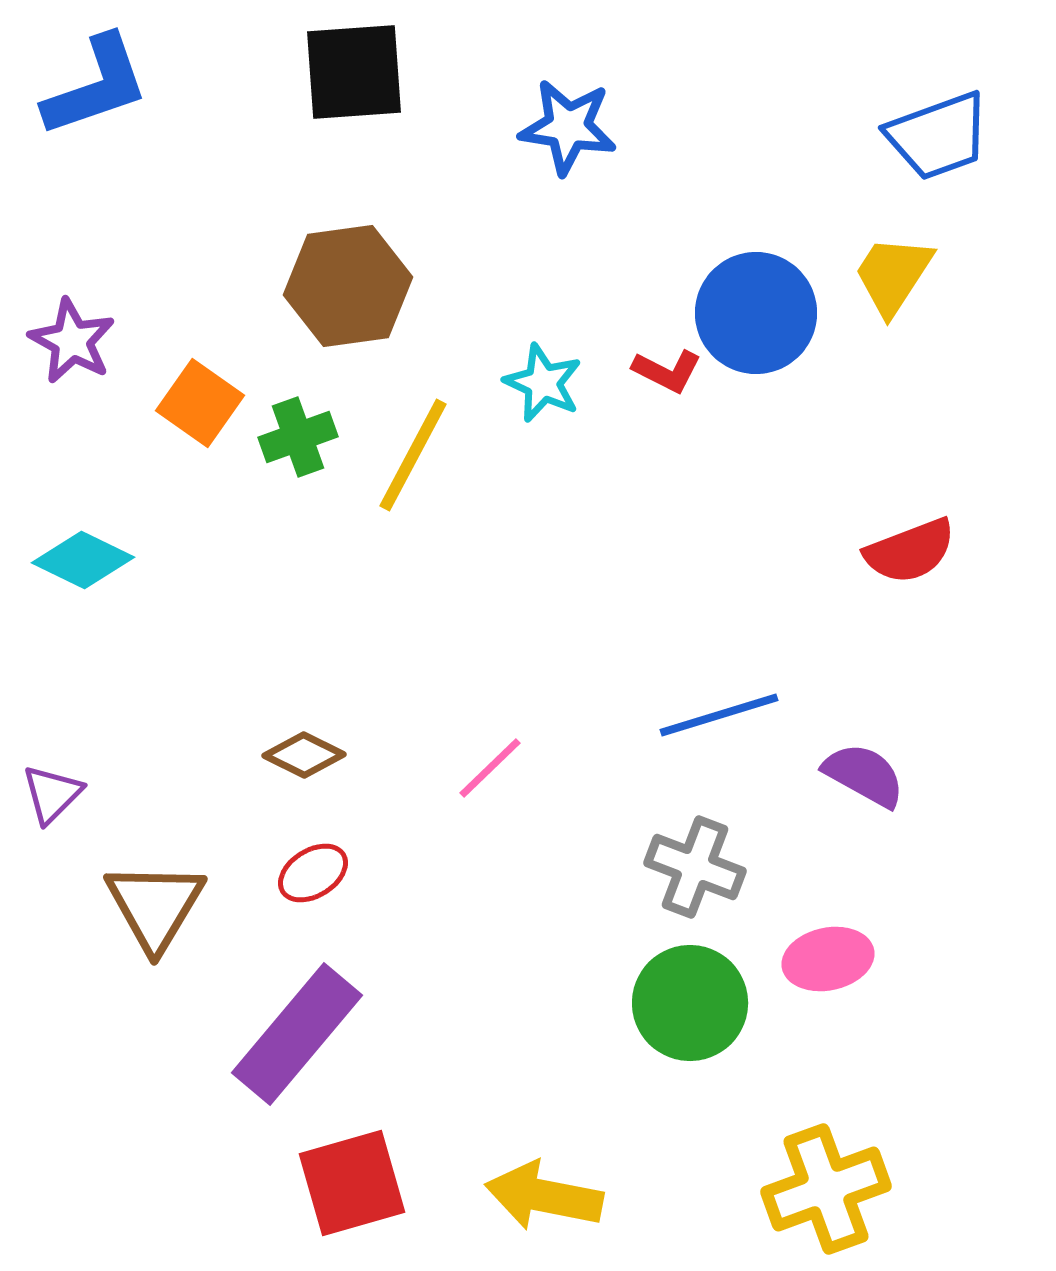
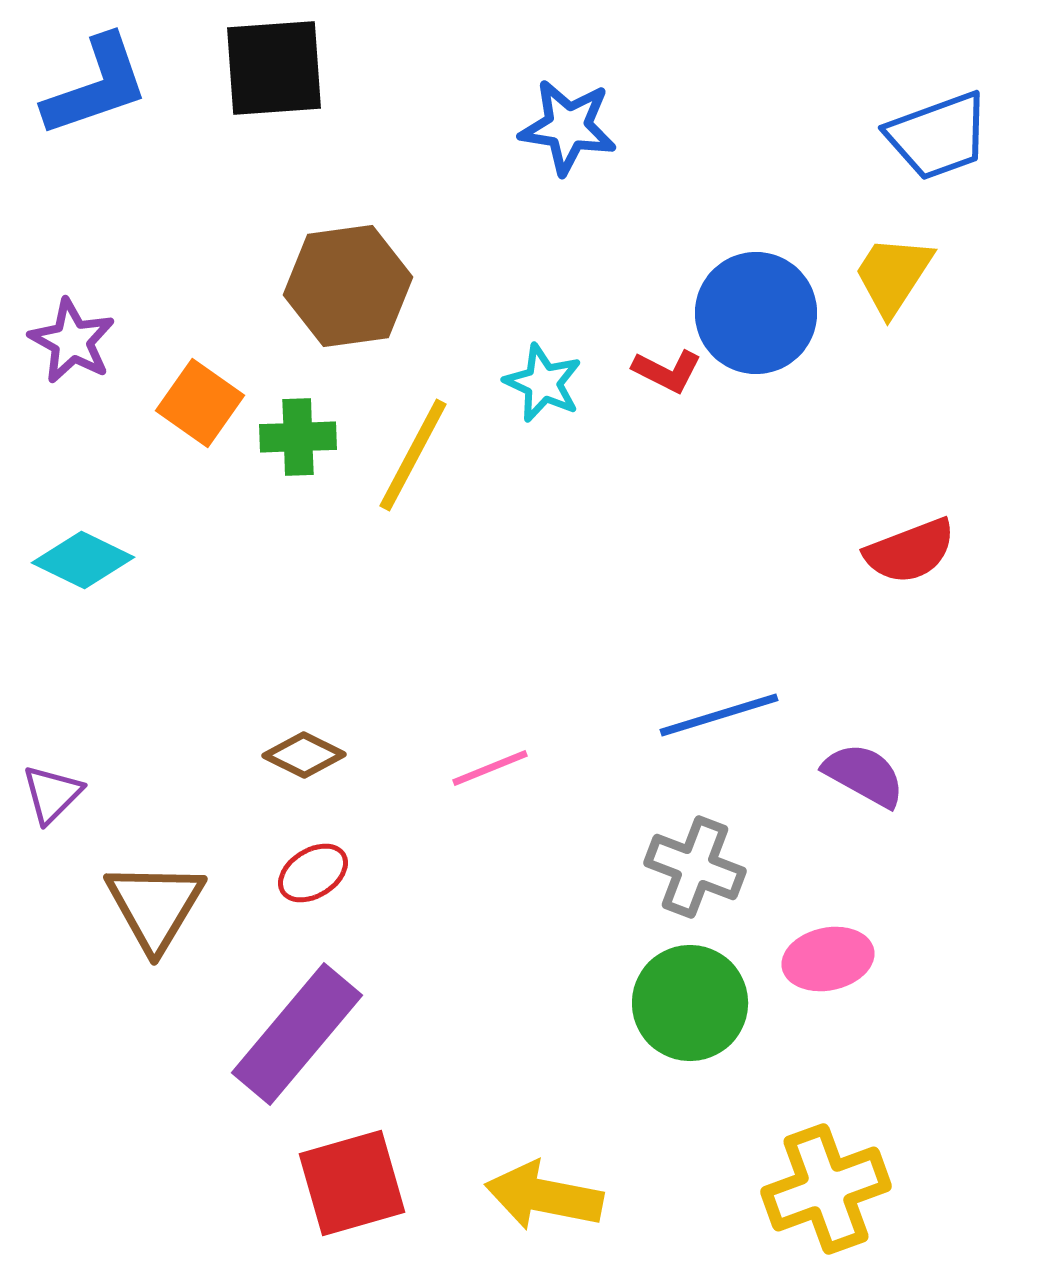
black square: moved 80 px left, 4 px up
green cross: rotated 18 degrees clockwise
pink line: rotated 22 degrees clockwise
